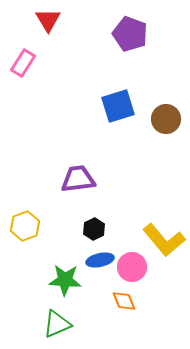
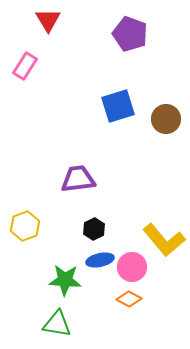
pink rectangle: moved 2 px right, 3 px down
orange diamond: moved 5 px right, 2 px up; rotated 40 degrees counterclockwise
green triangle: rotated 32 degrees clockwise
